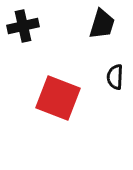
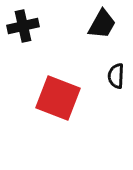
black trapezoid: rotated 12 degrees clockwise
black semicircle: moved 1 px right, 1 px up
